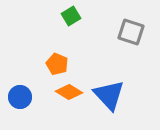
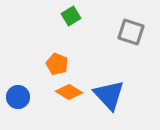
blue circle: moved 2 px left
